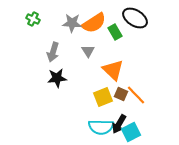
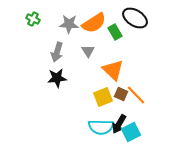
gray star: moved 3 px left, 1 px down
gray arrow: moved 4 px right
